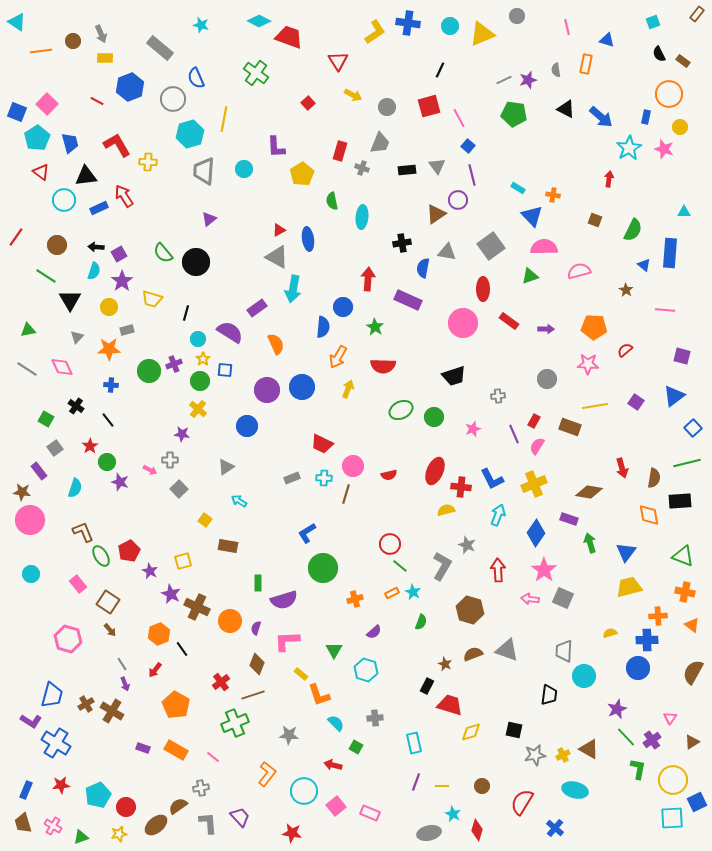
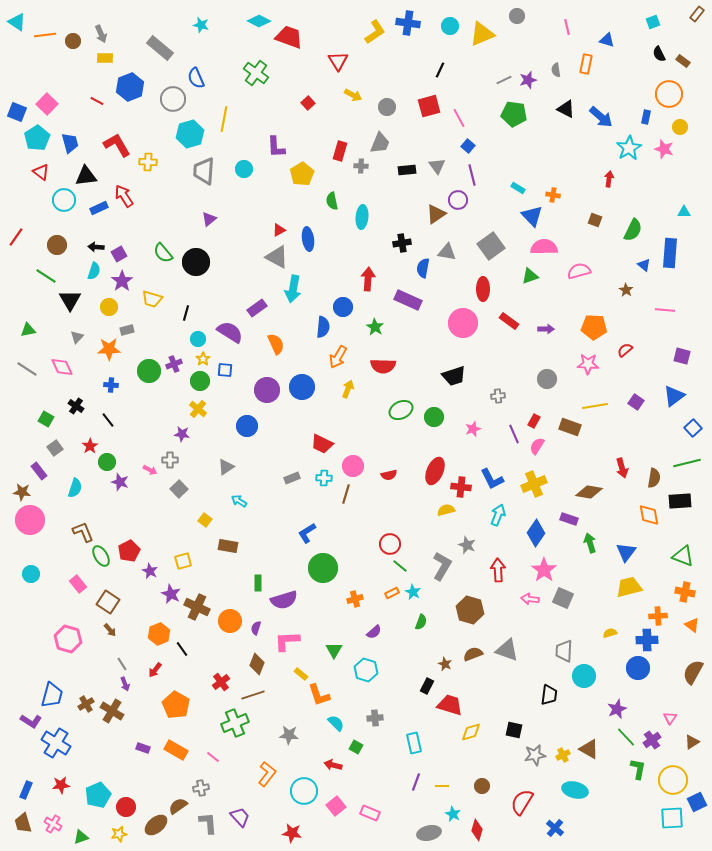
orange line at (41, 51): moved 4 px right, 16 px up
gray cross at (362, 168): moved 1 px left, 2 px up; rotated 16 degrees counterclockwise
pink cross at (53, 826): moved 2 px up
